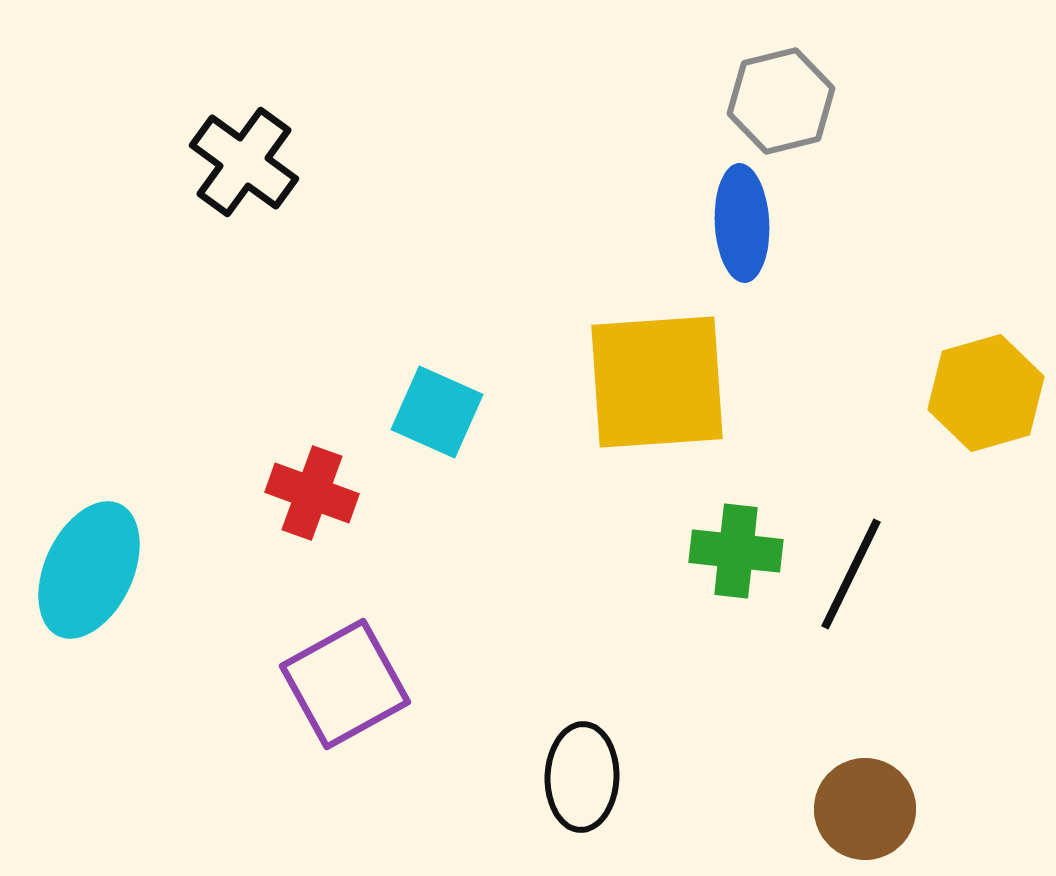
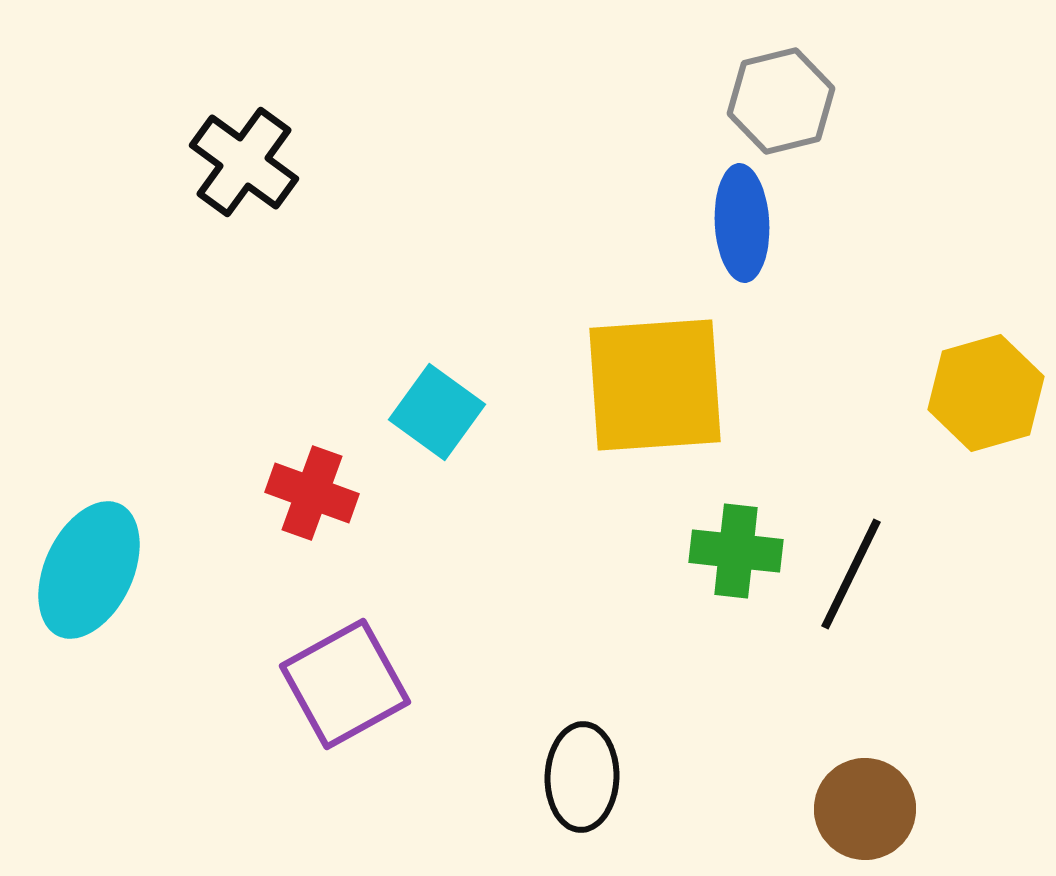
yellow square: moved 2 px left, 3 px down
cyan square: rotated 12 degrees clockwise
